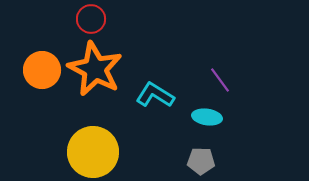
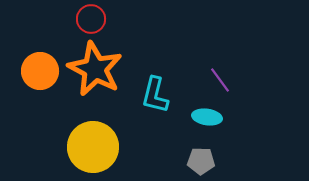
orange circle: moved 2 px left, 1 px down
cyan L-shape: rotated 108 degrees counterclockwise
yellow circle: moved 5 px up
